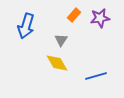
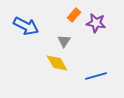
purple star: moved 4 px left, 5 px down; rotated 18 degrees clockwise
blue arrow: rotated 80 degrees counterclockwise
gray triangle: moved 3 px right, 1 px down
